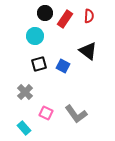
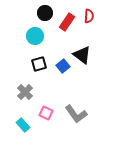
red rectangle: moved 2 px right, 3 px down
black triangle: moved 6 px left, 4 px down
blue square: rotated 24 degrees clockwise
cyan rectangle: moved 1 px left, 3 px up
